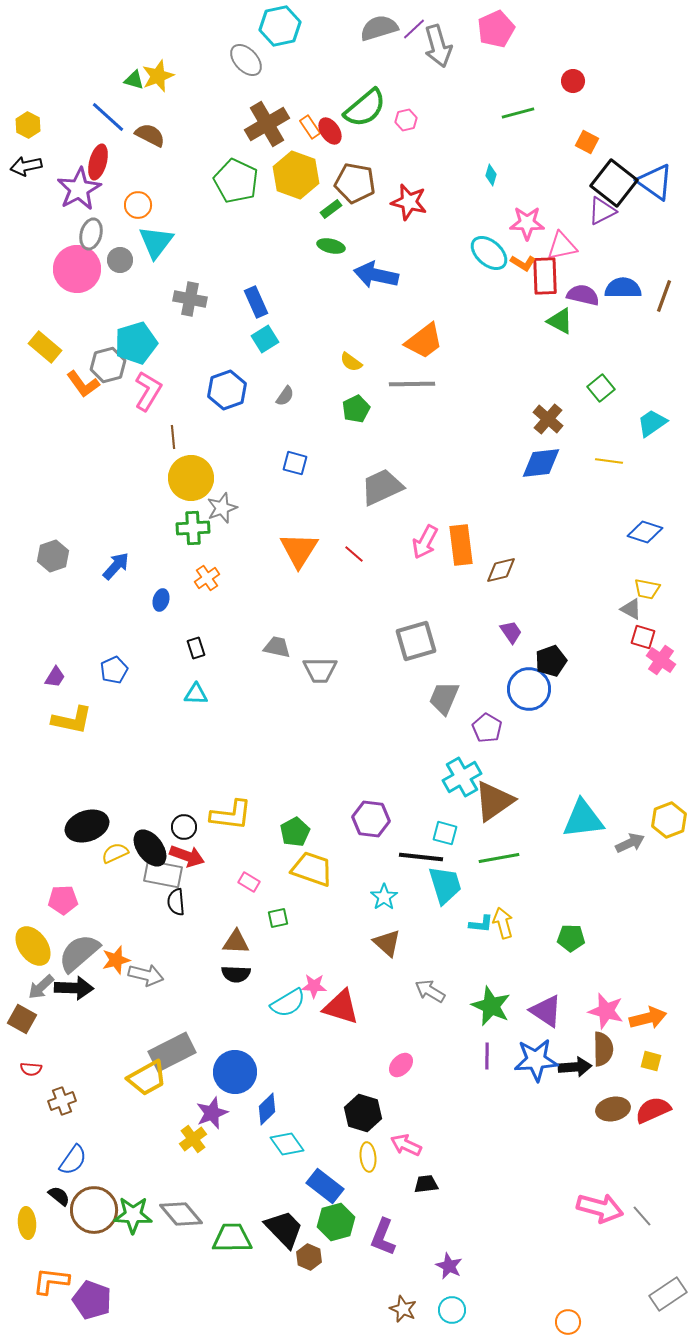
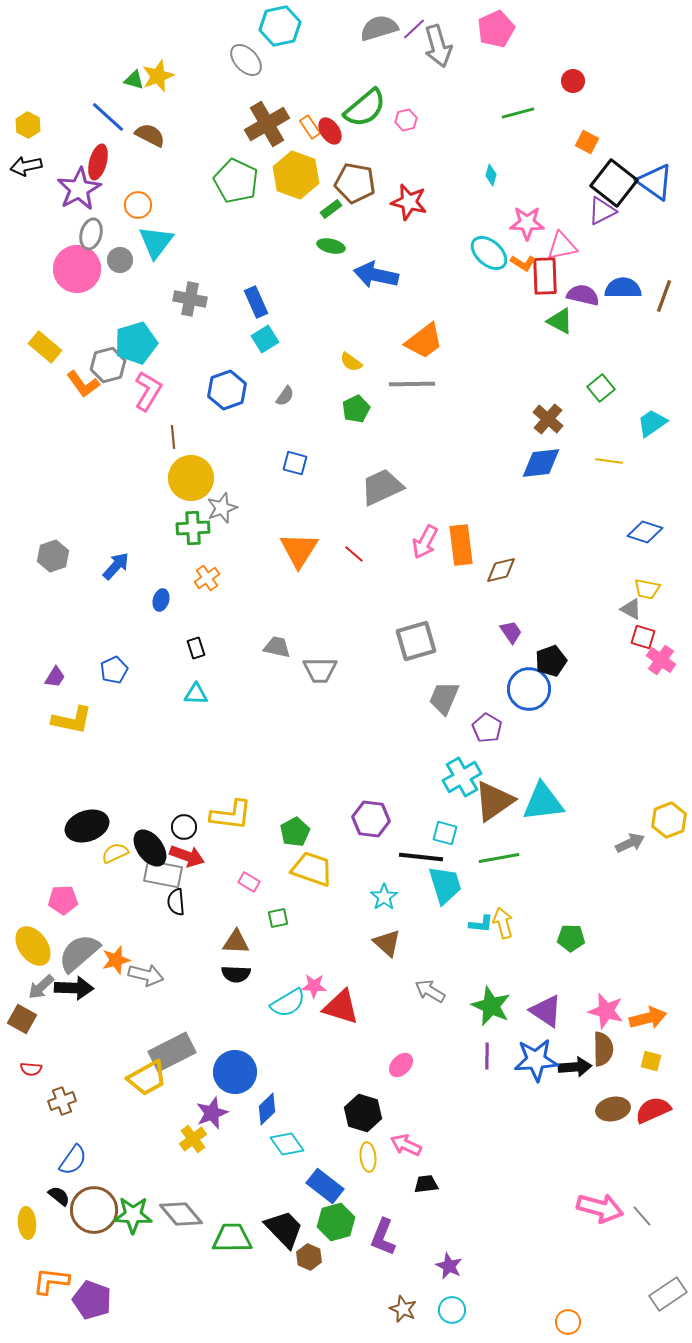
cyan triangle at (583, 819): moved 40 px left, 17 px up
